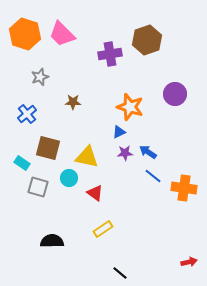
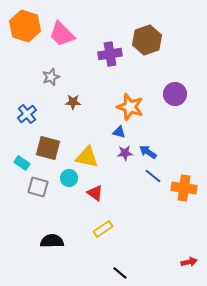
orange hexagon: moved 8 px up
gray star: moved 11 px right
blue triangle: rotated 40 degrees clockwise
